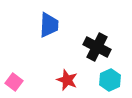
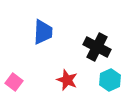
blue trapezoid: moved 6 px left, 7 px down
